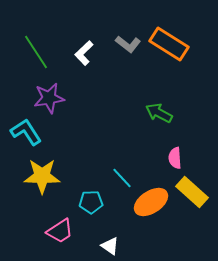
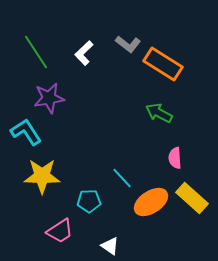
orange rectangle: moved 6 px left, 20 px down
yellow rectangle: moved 6 px down
cyan pentagon: moved 2 px left, 1 px up
